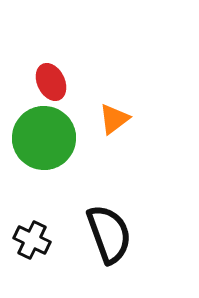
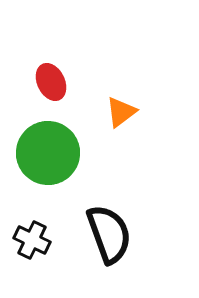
orange triangle: moved 7 px right, 7 px up
green circle: moved 4 px right, 15 px down
